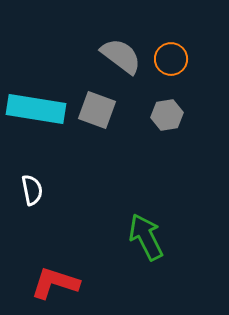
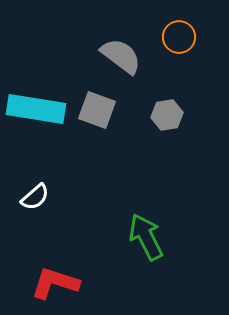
orange circle: moved 8 px right, 22 px up
white semicircle: moved 3 px right, 7 px down; rotated 60 degrees clockwise
